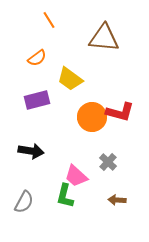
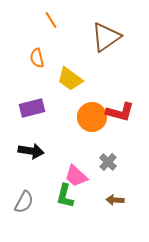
orange line: moved 2 px right
brown triangle: moved 2 px right, 1 px up; rotated 40 degrees counterclockwise
orange semicircle: rotated 114 degrees clockwise
purple rectangle: moved 5 px left, 8 px down
brown arrow: moved 2 px left
